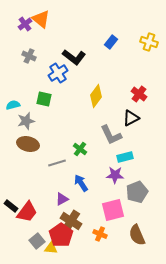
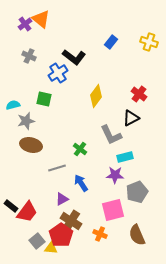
brown ellipse: moved 3 px right, 1 px down
gray line: moved 5 px down
